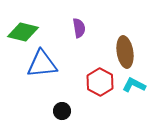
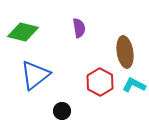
blue triangle: moved 7 px left, 11 px down; rotated 32 degrees counterclockwise
